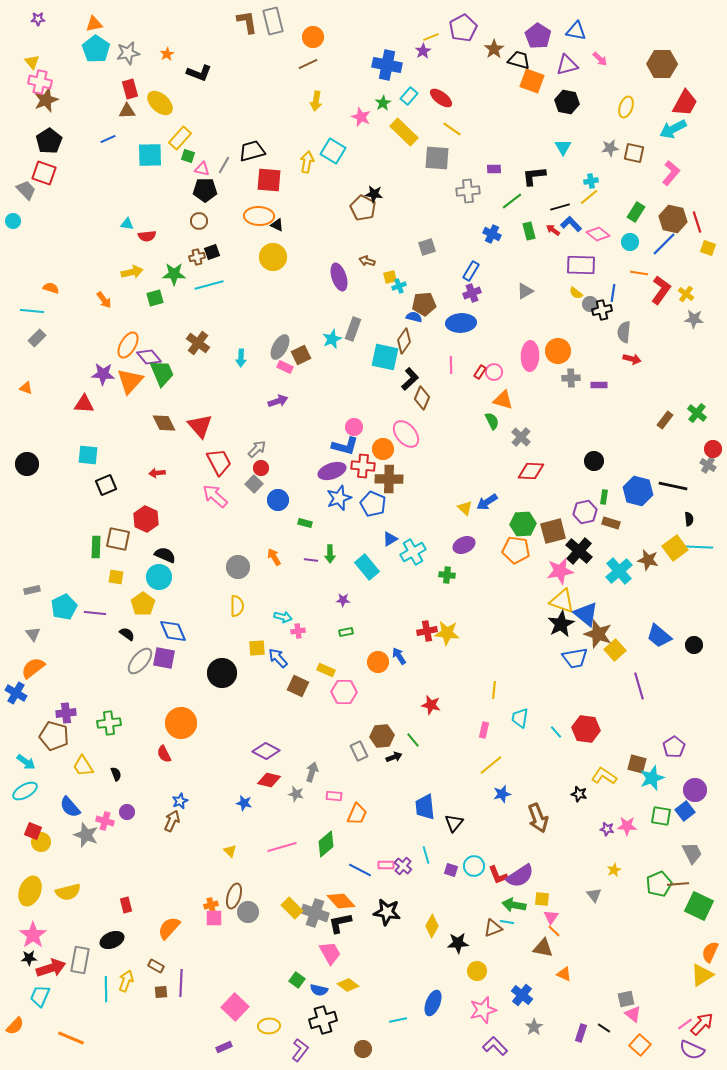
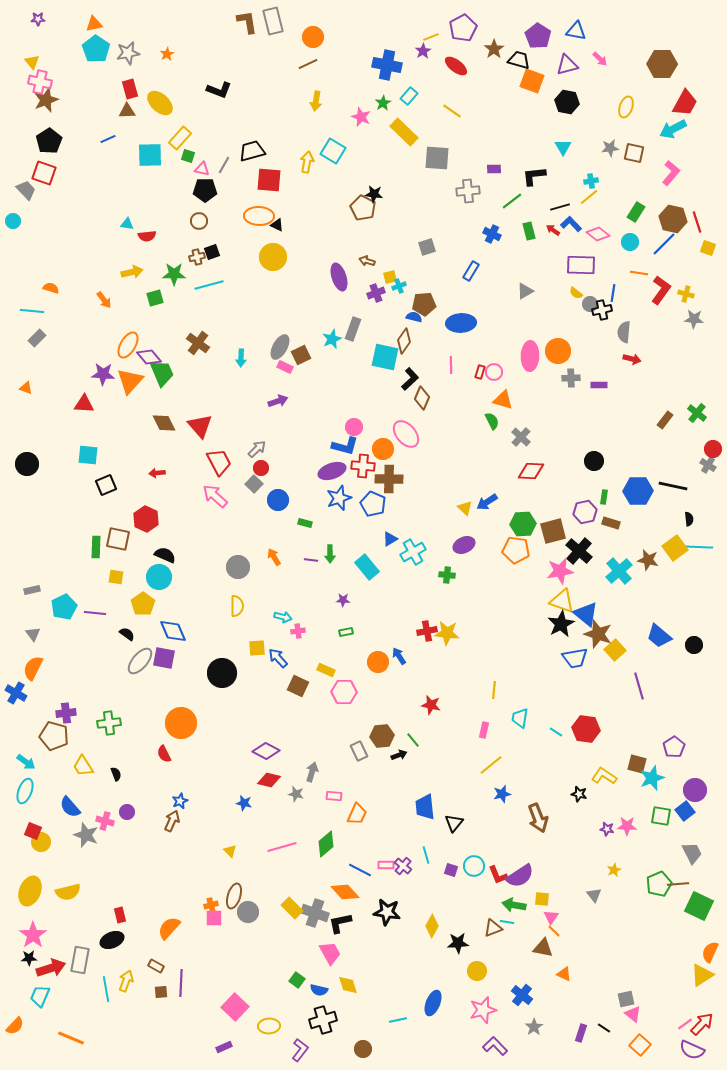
black L-shape at (199, 73): moved 20 px right, 17 px down
red ellipse at (441, 98): moved 15 px right, 32 px up
yellow line at (452, 129): moved 18 px up
purple cross at (472, 293): moved 96 px left
yellow cross at (686, 294): rotated 21 degrees counterclockwise
red rectangle at (480, 372): rotated 16 degrees counterclockwise
blue hexagon at (638, 491): rotated 16 degrees counterclockwise
orange semicircle at (33, 668): rotated 25 degrees counterclockwise
cyan line at (556, 732): rotated 16 degrees counterclockwise
black arrow at (394, 757): moved 5 px right, 2 px up
cyan ellipse at (25, 791): rotated 40 degrees counterclockwise
orange diamond at (341, 901): moved 4 px right, 9 px up
red rectangle at (126, 905): moved 6 px left, 10 px down
yellow diamond at (348, 985): rotated 35 degrees clockwise
cyan line at (106, 989): rotated 10 degrees counterclockwise
